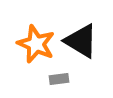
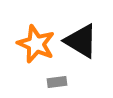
gray rectangle: moved 2 px left, 3 px down
